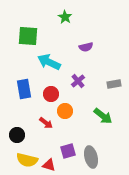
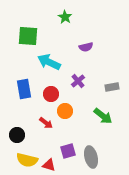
gray rectangle: moved 2 px left, 3 px down
